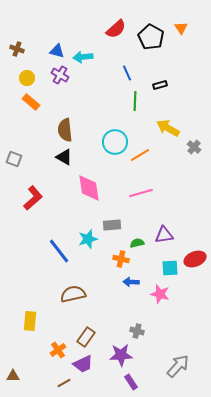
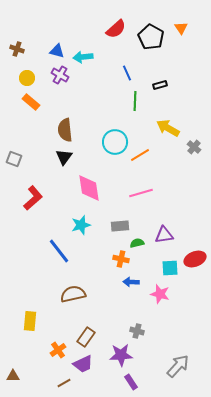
black triangle at (64, 157): rotated 36 degrees clockwise
gray rectangle at (112, 225): moved 8 px right, 1 px down
cyan star at (88, 239): moved 7 px left, 14 px up
